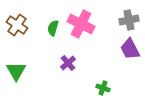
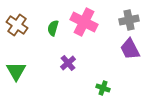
pink cross: moved 3 px right, 2 px up
